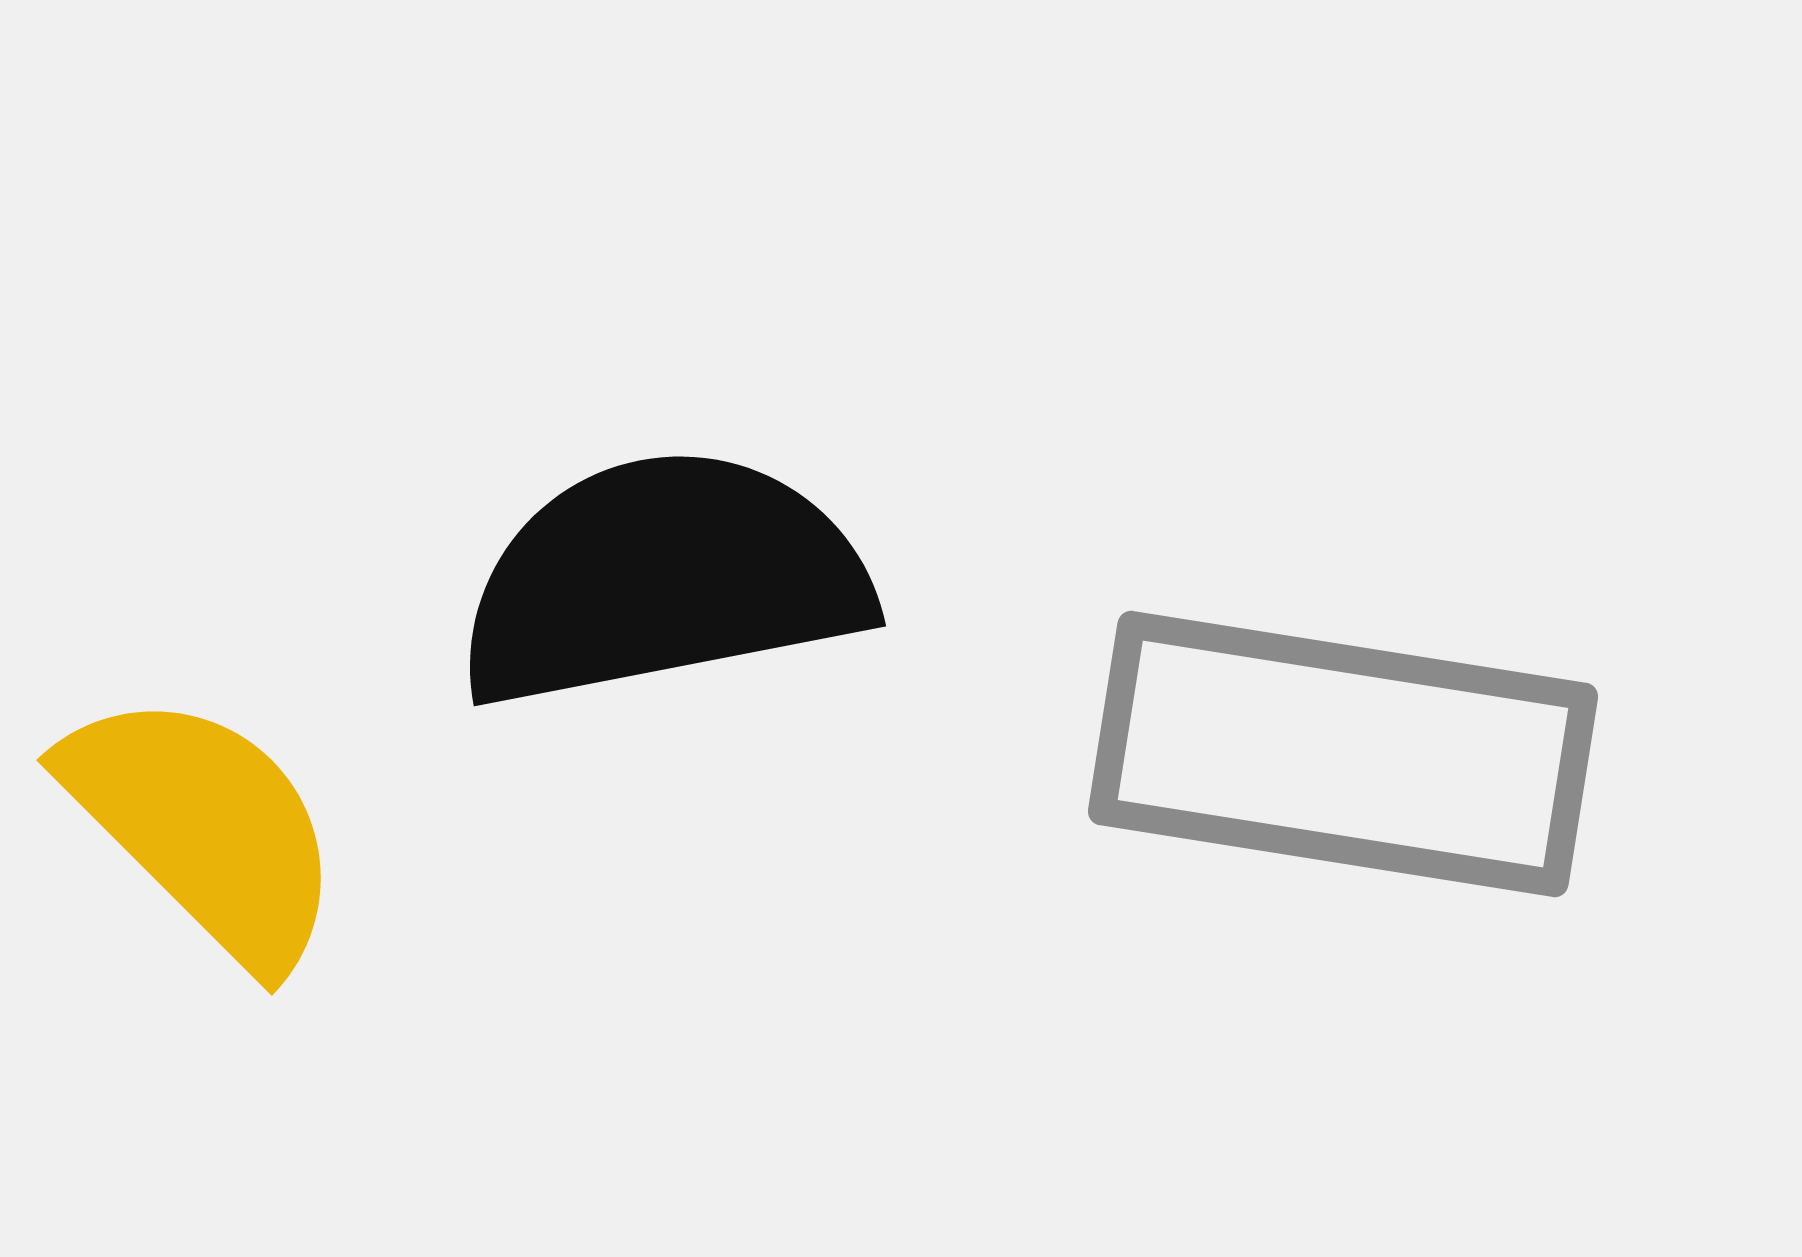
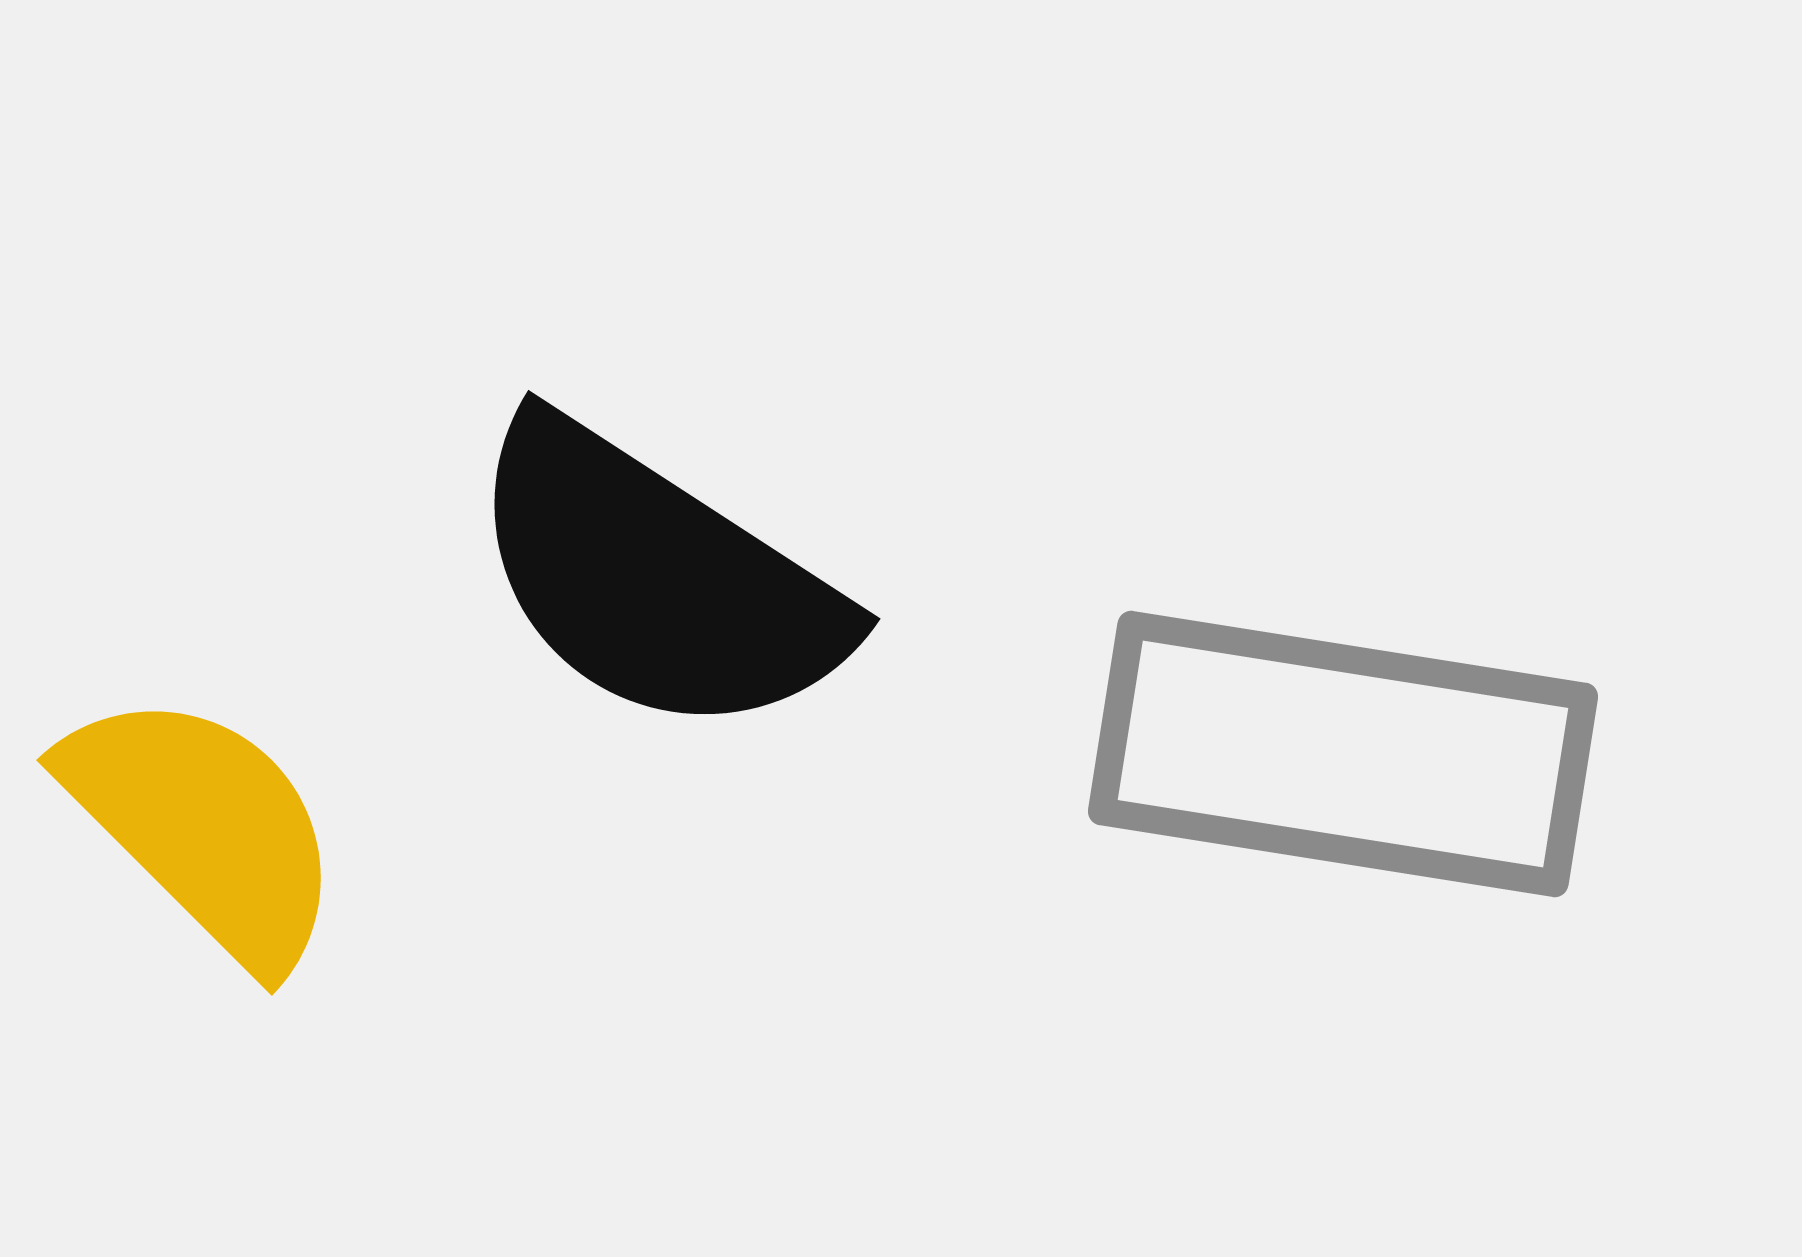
black semicircle: moved 7 px left; rotated 136 degrees counterclockwise
